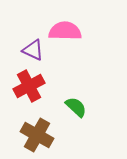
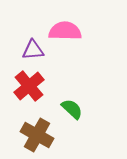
purple triangle: rotated 30 degrees counterclockwise
red cross: rotated 12 degrees counterclockwise
green semicircle: moved 4 px left, 2 px down
